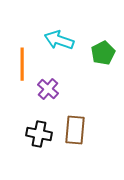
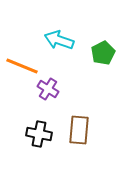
orange line: moved 2 px down; rotated 68 degrees counterclockwise
purple cross: rotated 10 degrees counterclockwise
brown rectangle: moved 4 px right
